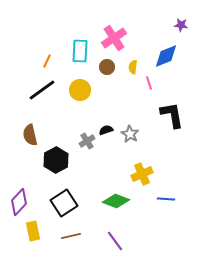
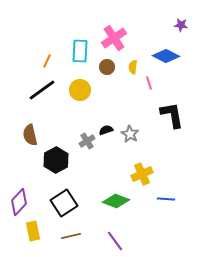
blue diamond: rotated 48 degrees clockwise
